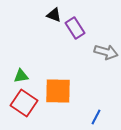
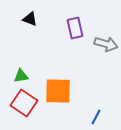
black triangle: moved 24 px left, 4 px down
purple rectangle: rotated 20 degrees clockwise
gray arrow: moved 8 px up
